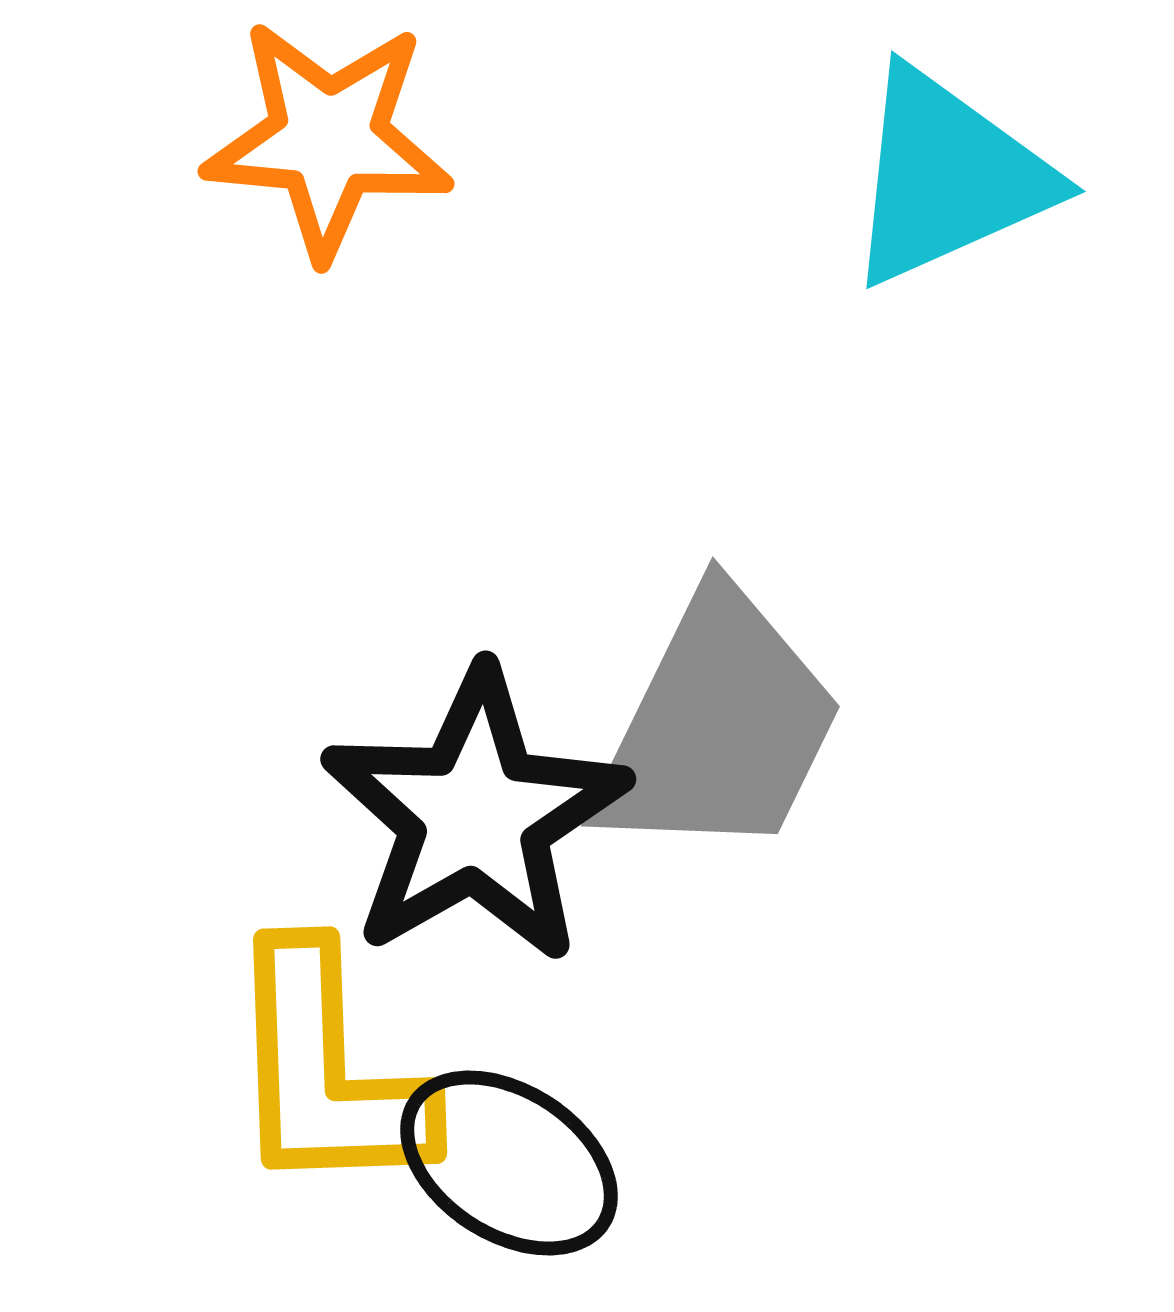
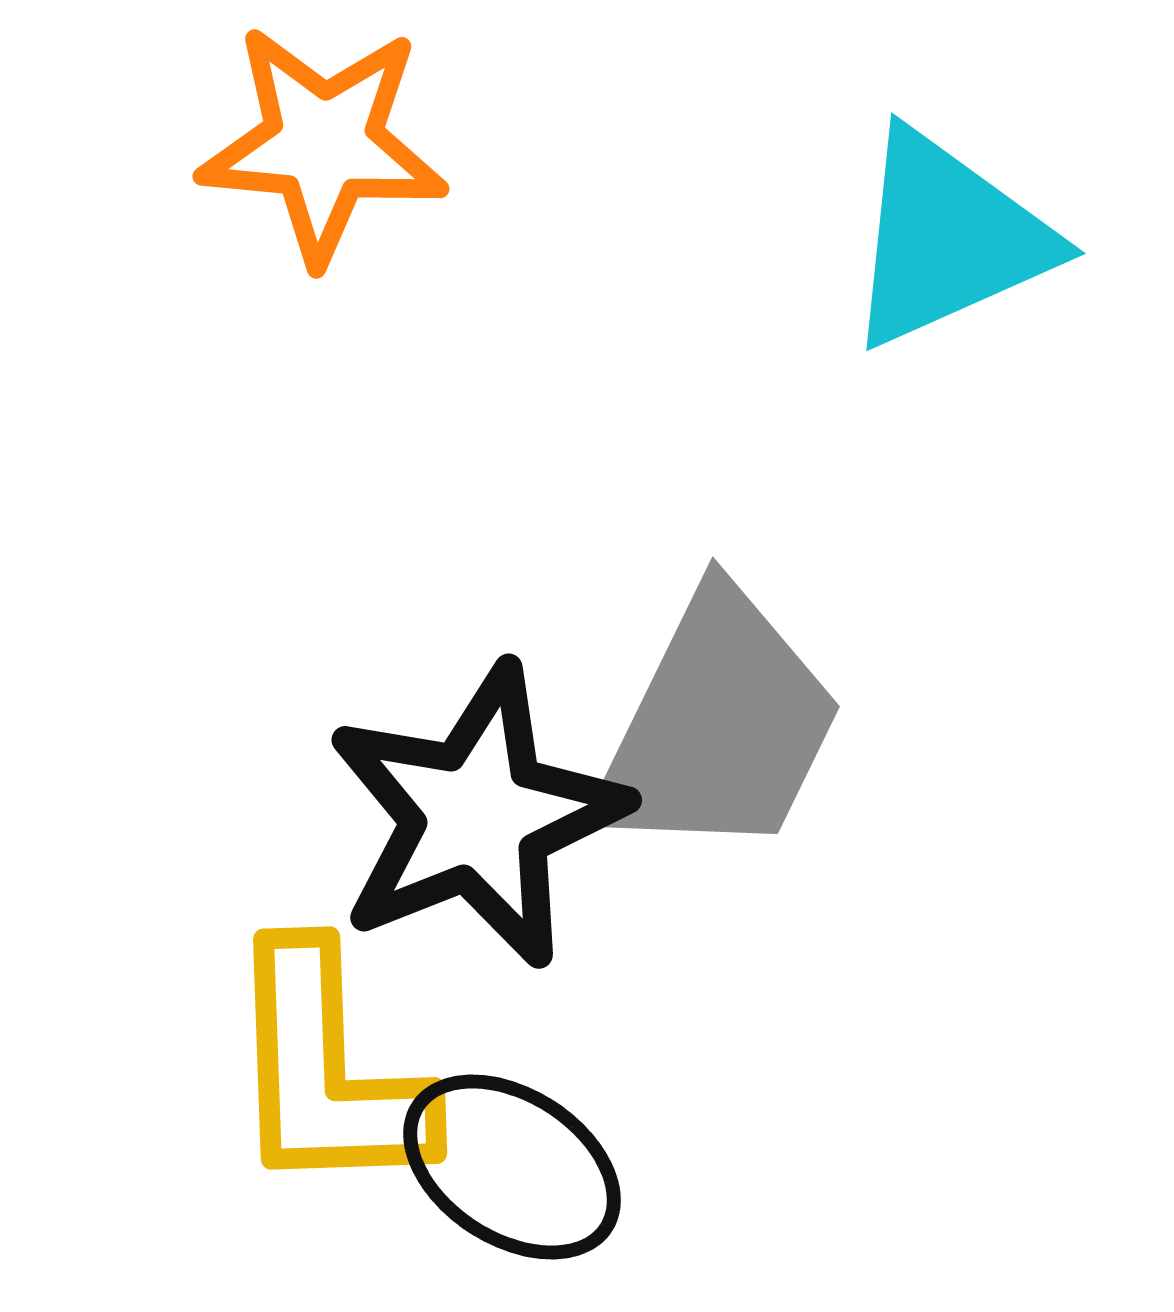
orange star: moved 5 px left, 5 px down
cyan triangle: moved 62 px down
black star: moved 2 px right; rotated 8 degrees clockwise
black ellipse: moved 3 px right, 4 px down
